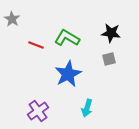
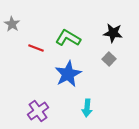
gray star: moved 5 px down
black star: moved 2 px right
green L-shape: moved 1 px right
red line: moved 3 px down
gray square: rotated 32 degrees counterclockwise
cyan arrow: rotated 12 degrees counterclockwise
